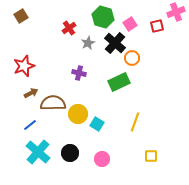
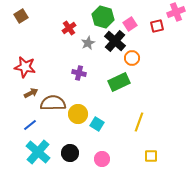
black cross: moved 2 px up
red star: moved 1 px right, 1 px down; rotated 30 degrees clockwise
yellow line: moved 4 px right
